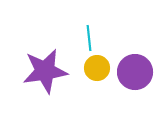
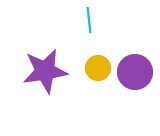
cyan line: moved 18 px up
yellow circle: moved 1 px right
